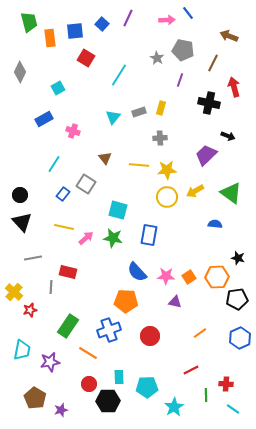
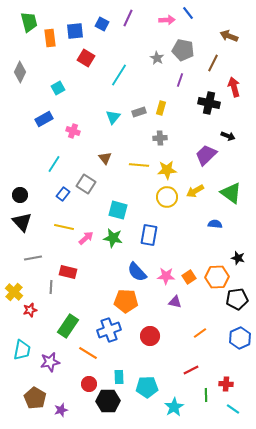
blue square at (102, 24): rotated 16 degrees counterclockwise
